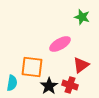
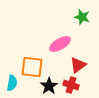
red triangle: moved 3 px left
red cross: moved 1 px right
